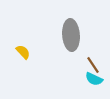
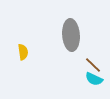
yellow semicircle: rotated 35 degrees clockwise
brown line: rotated 12 degrees counterclockwise
